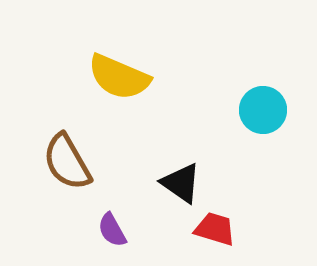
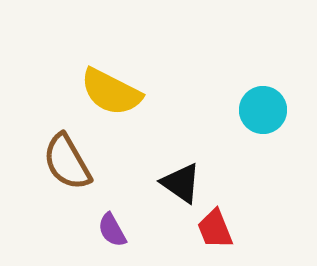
yellow semicircle: moved 8 px left, 15 px down; rotated 4 degrees clockwise
red trapezoid: rotated 129 degrees counterclockwise
